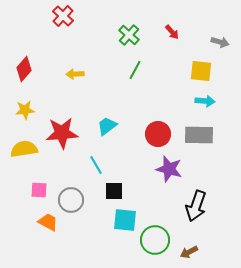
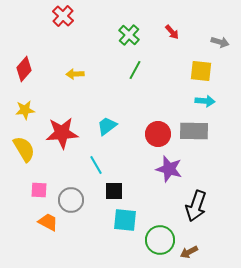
gray rectangle: moved 5 px left, 4 px up
yellow semicircle: rotated 68 degrees clockwise
green circle: moved 5 px right
